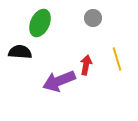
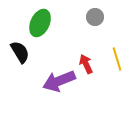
gray circle: moved 2 px right, 1 px up
black semicircle: rotated 55 degrees clockwise
red arrow: moved 1 px up; rotated 36 degrees counterclockwise
